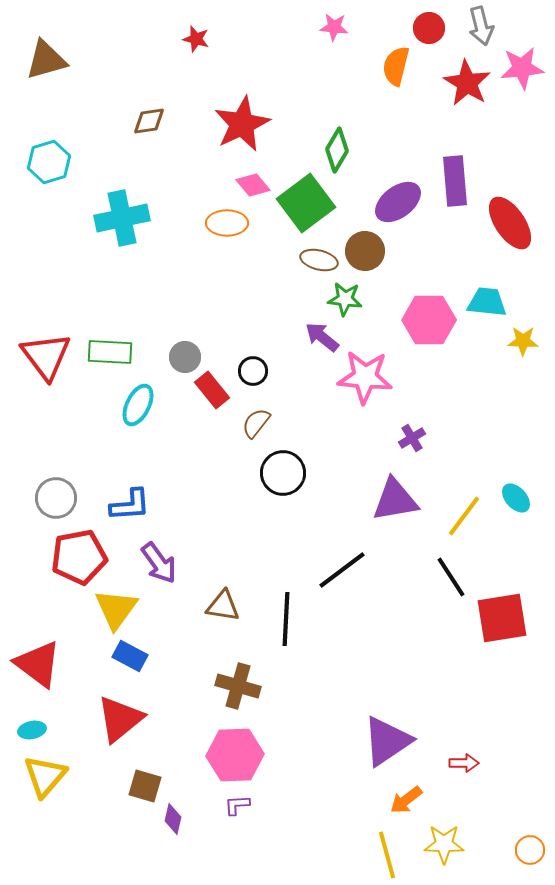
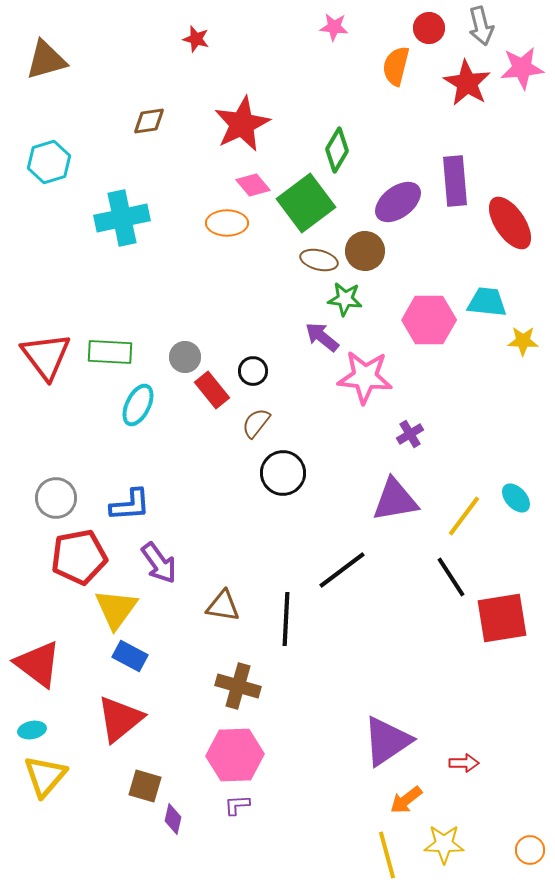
purple cross at (412, 438): moved 2 px left, 4 px up
